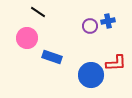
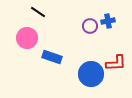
blue circle: moved 1 px up
